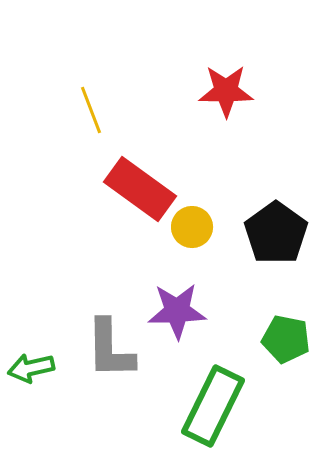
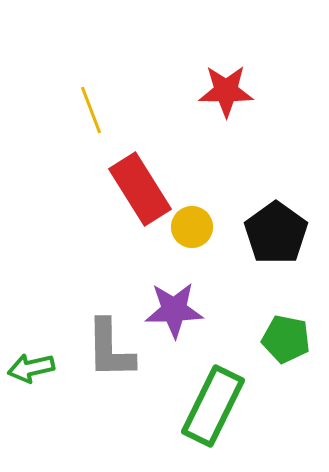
red rectangle: rotated 22 degrees clockwise
purple star: moved 3 px left, 1 px up
